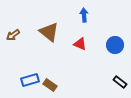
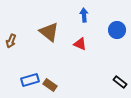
brown arrow: moved 2 px left, 6 px down; rotated 32 degrees counterclockwise
blue circle: moved 2 px right, 15 px up
